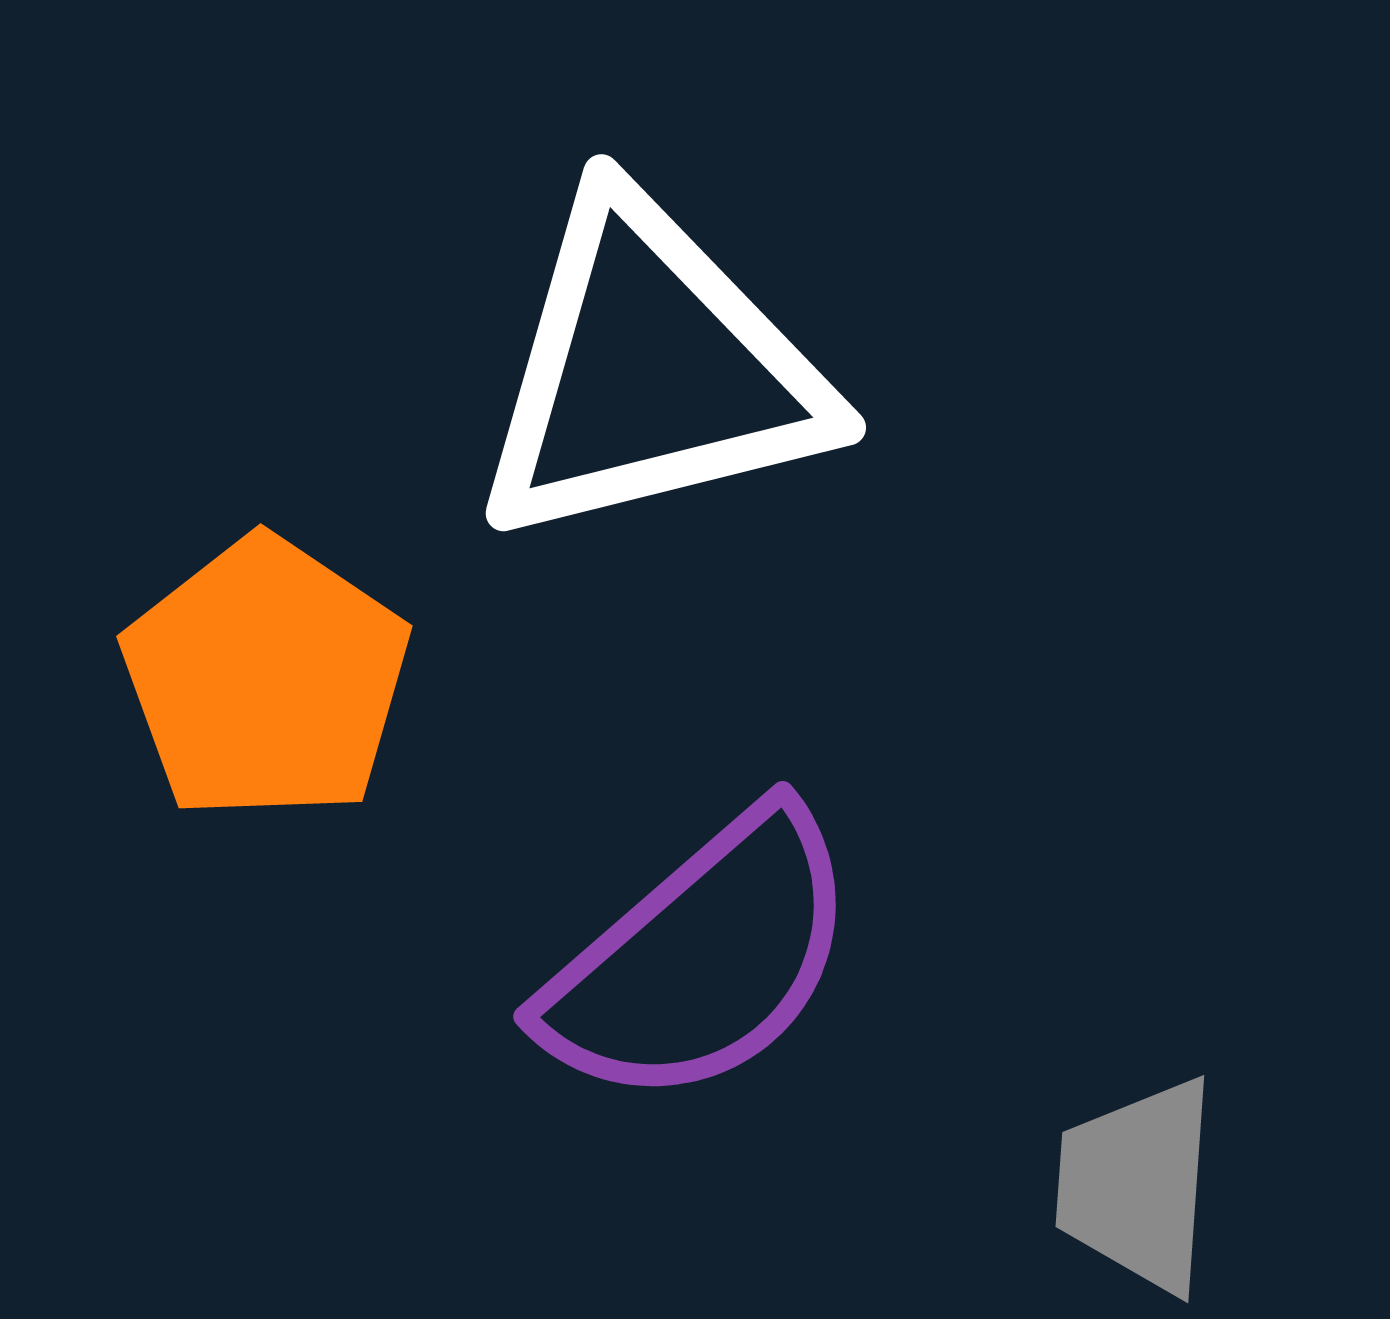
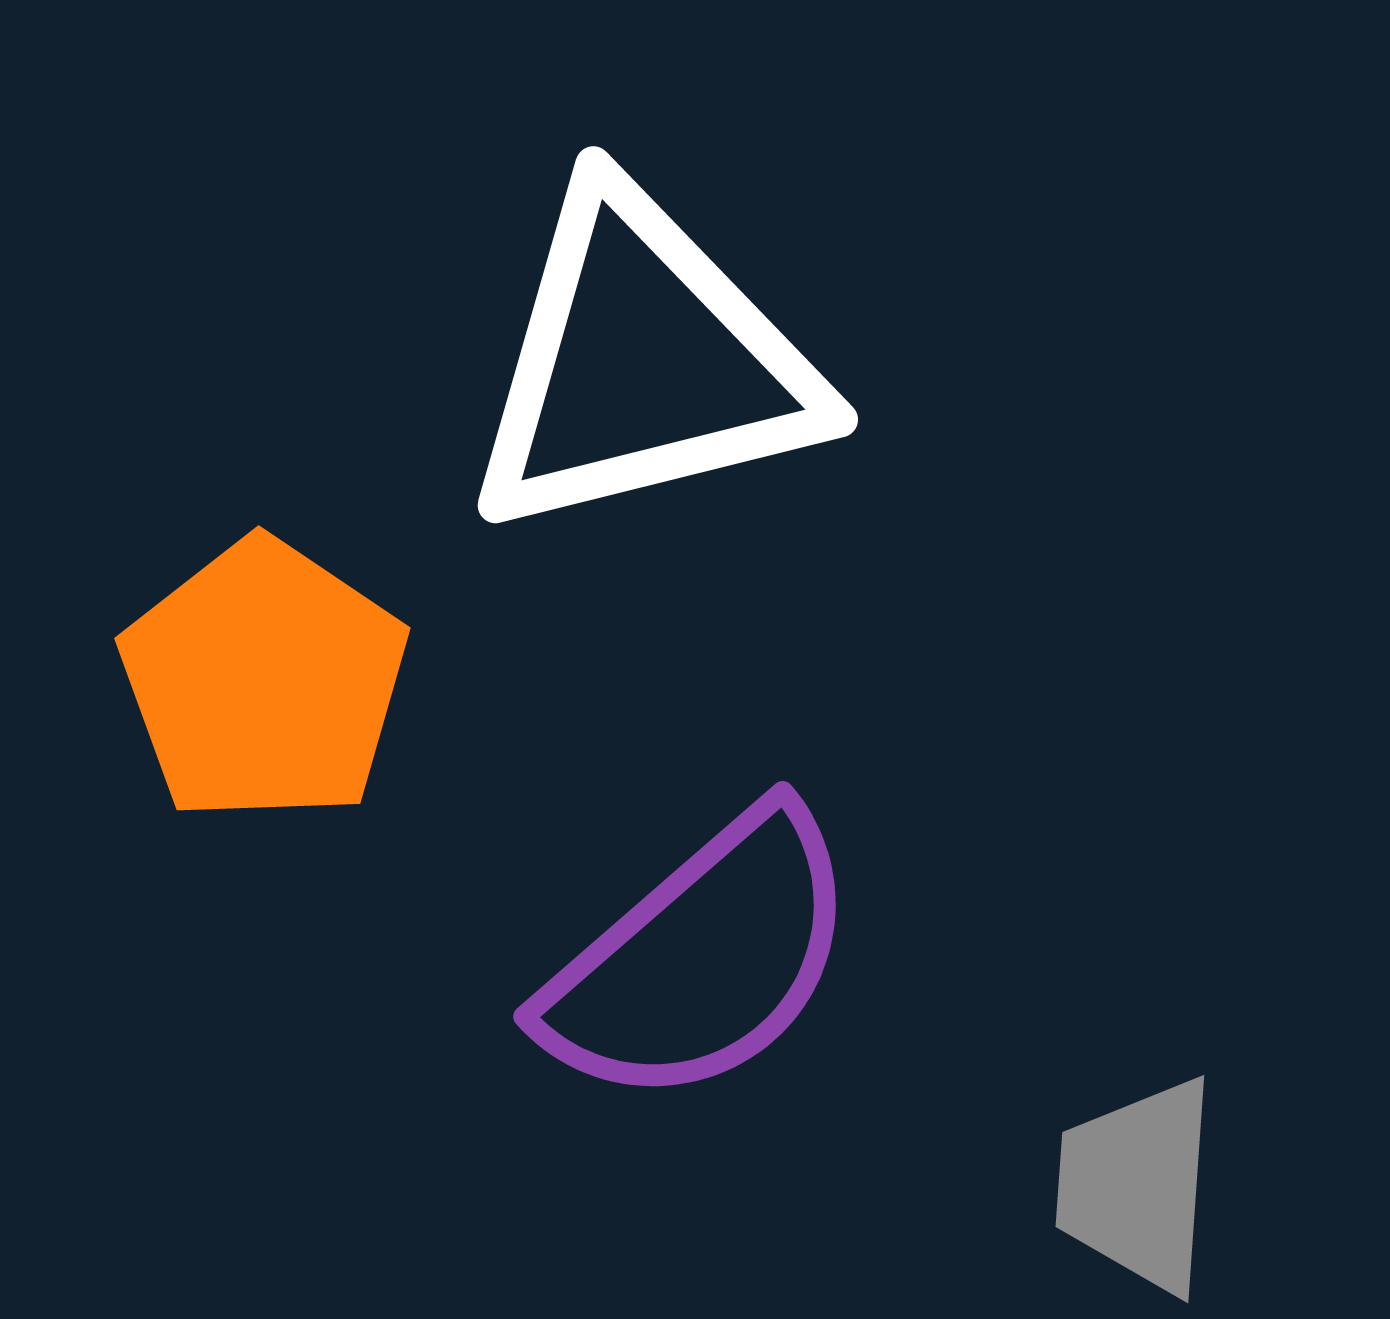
white triangle: moved 8 px left, 8 px up
orange pentagon: moved 2 px left, 2 px down
